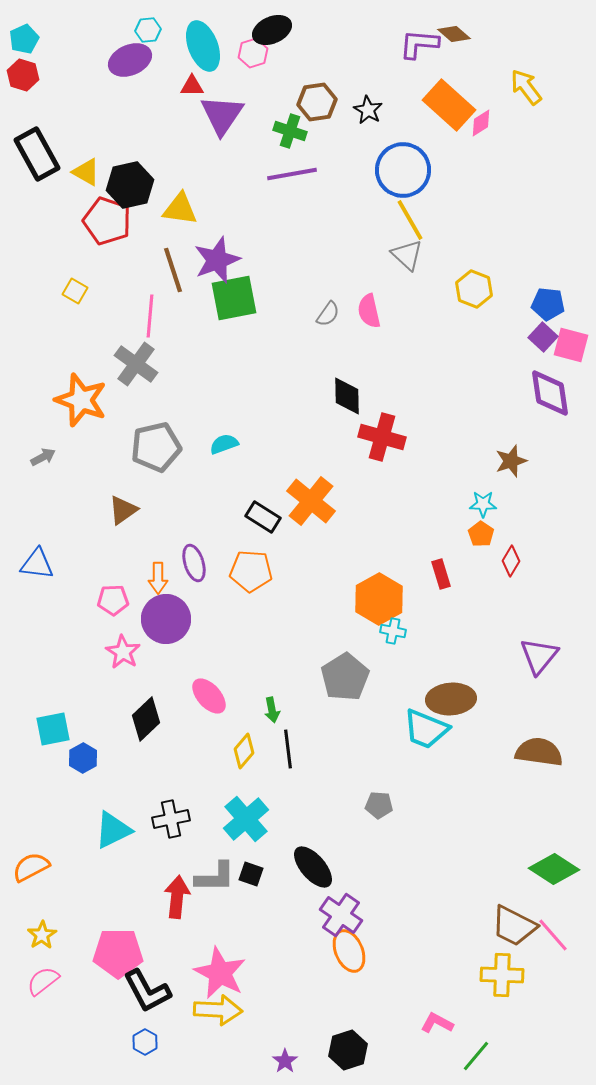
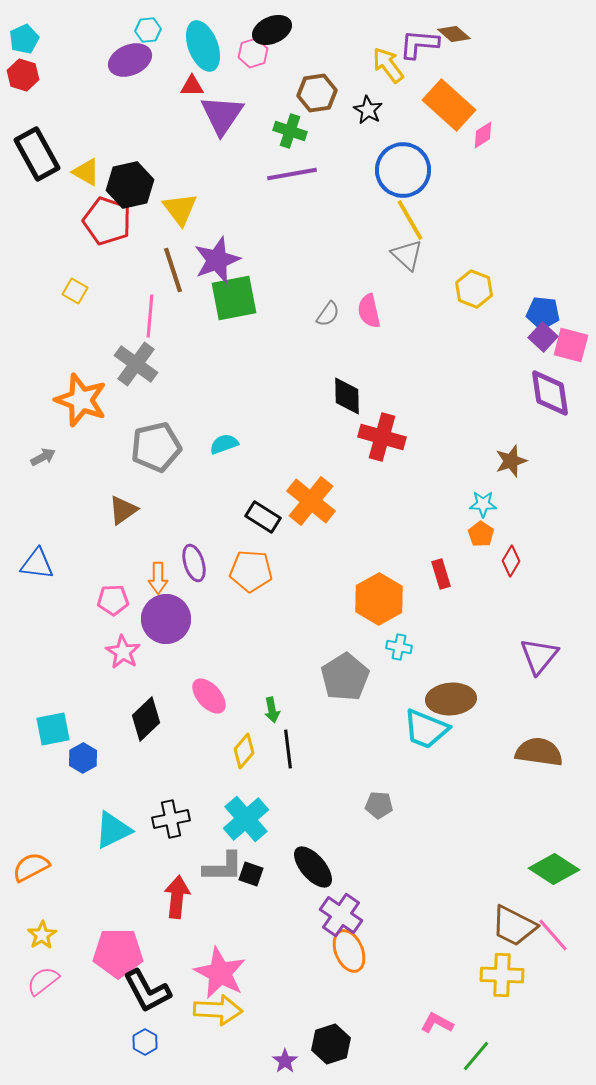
yellow arrow at (526, 87): moved 138 px left, 22 px up
brown hexagon at (317, 102): moved 9 px up
pink diamond at (481, 123): moved 2 px right, 12 px down
yellow triangle at (180, 209): rotated 45 degrees clockwise
blue pentagon at (548, 304): moved 5 px left, 9 px down
cyan cross at (393, 631): moved 6 px right, 16 px down
gray L-shape at (215, 877): moved 8 px right, 10 px up
black hexagon at (348, 1050): moved 17 px left, 6 px up
